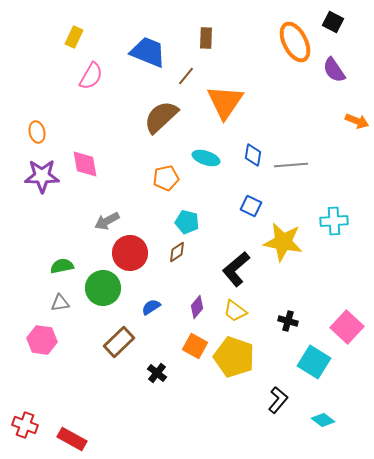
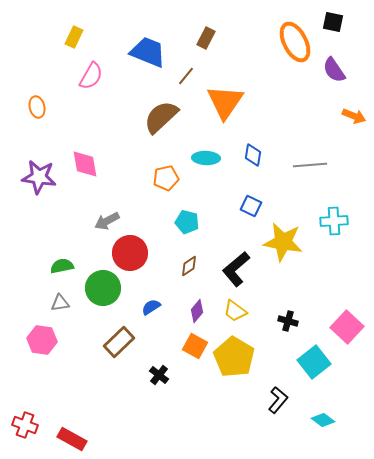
black square at (333, 22): rotated 15 degrees counterclockwise
brown rectangle at (206, 38): rotated 25 degrees clockwise
orange arrow at (357, 121): moved 3 px left, 5 px up
orange ellipse at (37, 132): moved 25 px up
cyan ellipse at (206, 158): rotated 16 degrees counterclockwise
gray line at (291, 165): moved 19 px right
purple star at (42, 176): moved 3 px left, 1 px down; rotated 8 degrees clockwise
brown diamond at (177, 252): moved 12 px right, 14 px down
purple diamond at (197, 307): moved 4 px down
yellow pentagon at (234, 357): rotated 12 degrees clockwise
cyan square at (314, 362): rotated 20 degrees clockwise
black cross at (157, 373): moved 2 px right, 2 px down
